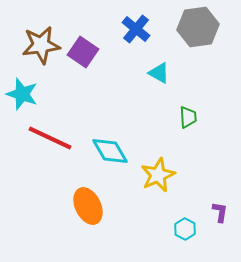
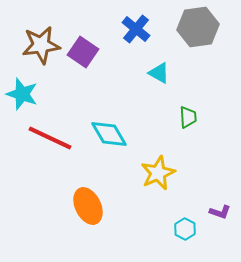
cyan diamond: moved 1 px left, 17 px up
yellow star: moved 2 px up
purple L-shape: rotated 100 degrees clockwise
